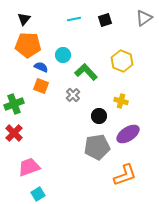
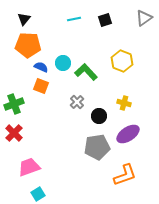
cyan circle: moved 8 px down
gray cross: moved 4 px right, 7 px down
yellow cross: moved 3 px right, 2 px down
